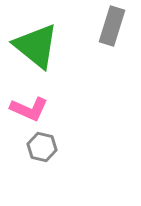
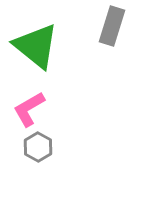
pink L-shape: rotated 126 degrees clockwise
gray hexagon: moved 4 px left; rotated 16 degrees clockwise
